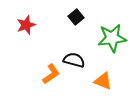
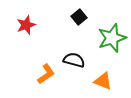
black square: moved 3 px right
green star: rotated 12 degrees counterclockwise
orange L-shape: moved 5 px left
